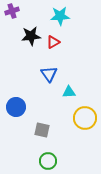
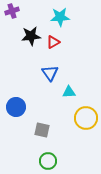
cyan star: moved 1 px down
blue triangle: moved 1 px right, 1 px up
yellow circle: moved 1 px right
